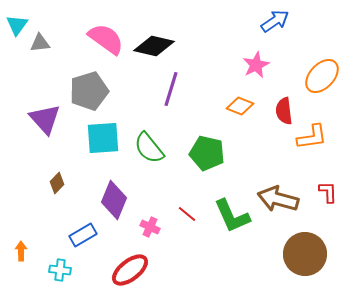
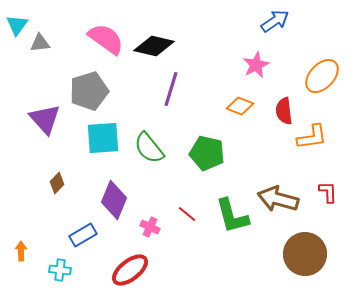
green L-shape: rotated 9 degrees clockwise
